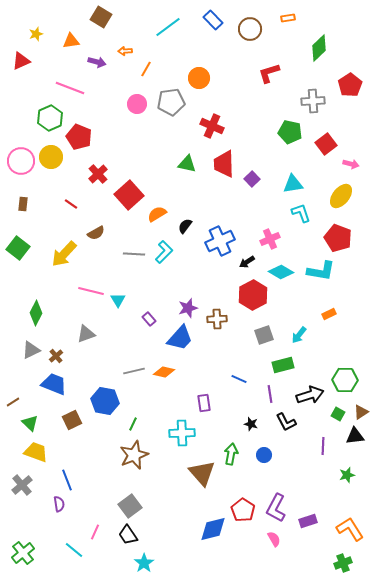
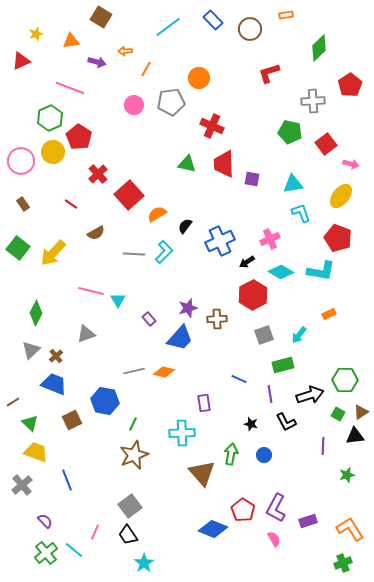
orange rectangle at (288, 18): moved 2 px left, 3 px up
pink circle at (137, 104): moved 3 px left, 1 px down
red pentagon at (79, 137): rotated 10 degrees clockwise
yellow circle at (51, 157): moved 2 px right, 5 px up
purple square at (252, 179): rotated 35 degrees counterclockwise
brown rectangle at (23, 204): rotated 40 degrees counterclockwise
yellow arrow at (64, 254): moved 11 px left, 1 px up
gray triangle at (31, 350): rotated 18 degrees counterclockwise
purple semicircle at (59, 504): moved 14 px left, 17 px down; rotated 35 degrees counterclockwise
blue diamond at (213, 529): rotated 36 degrees clockwise
green cross at (23, 553): moved 23 px right
